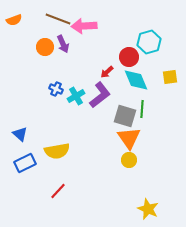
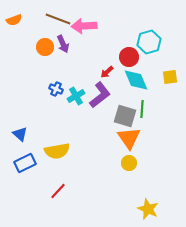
yellow circle: moved 3 px down
